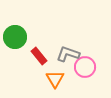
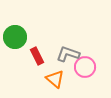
red rectangle: moved 2 px left; rotated 12 degrees clockwise
orange triangle: rotated 18 degrees counterclockwise
